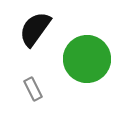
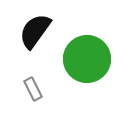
black semicircle: moved 2 px down
